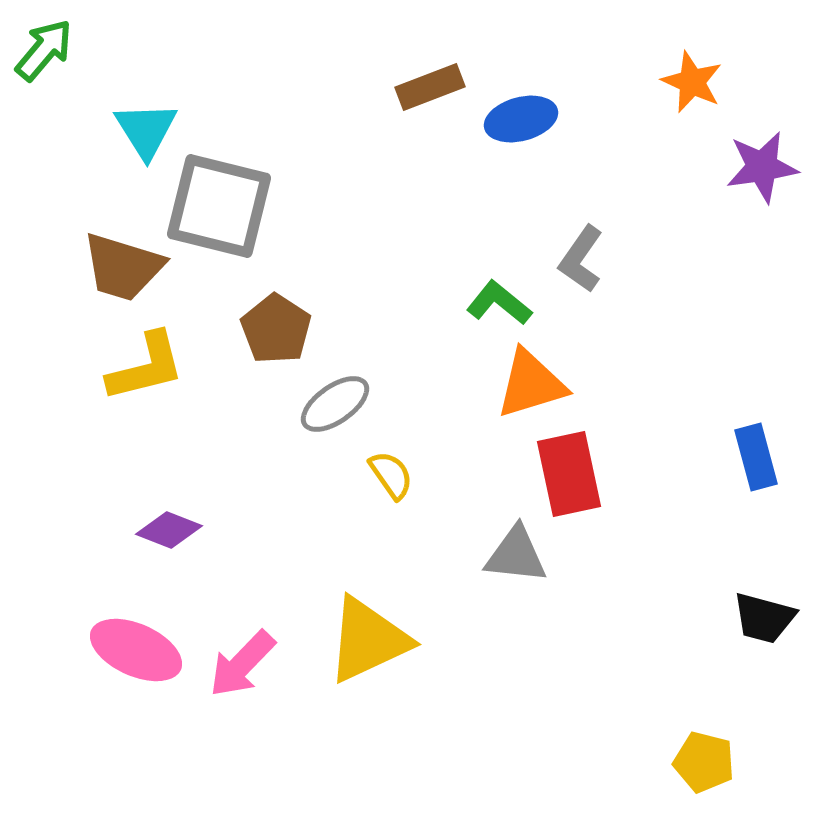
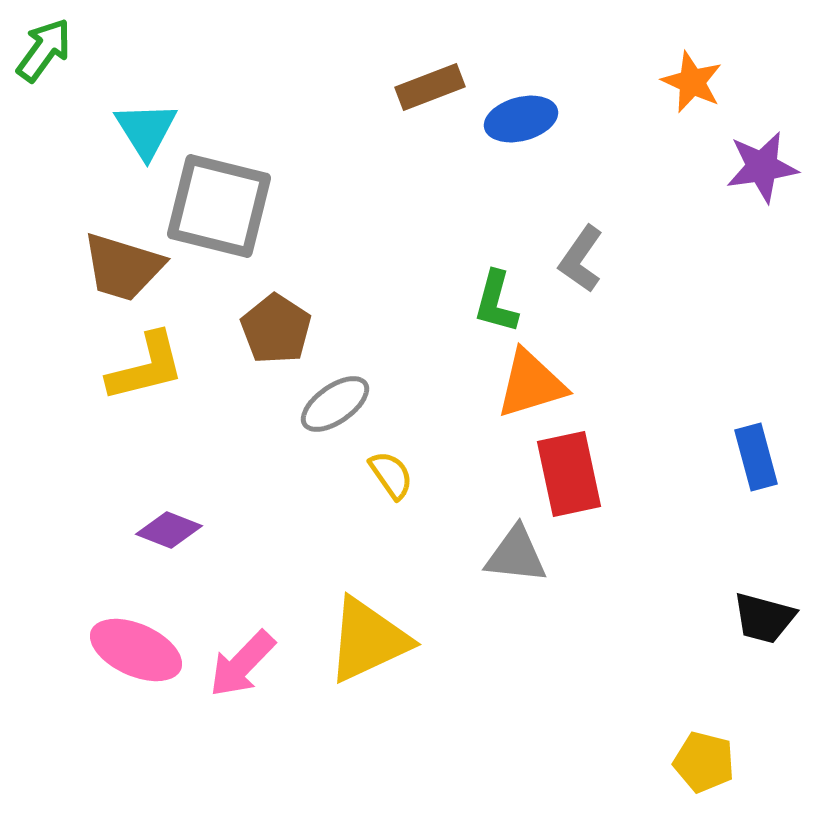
green arrow: rotated 4 degrees counterclockwise
green L-shape: moved 3 px left, 1 px up; rotated 114 degrees counterclockwise
